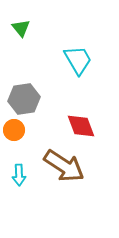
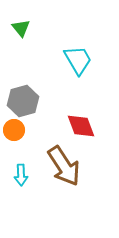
gray hexagon: moved 1 px left, 2 px down; rotated 8 degrees counterclockwise
brown arrow: rotated 24 degrees clockwise
cyan arrow: moved 2 px right
